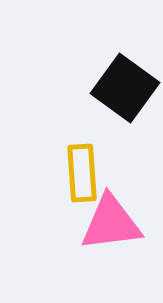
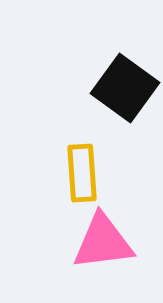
pink triangle: moved 8 px left, 19 px down
